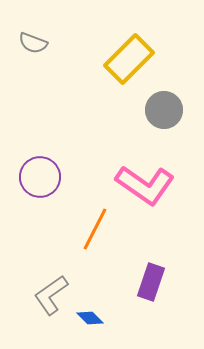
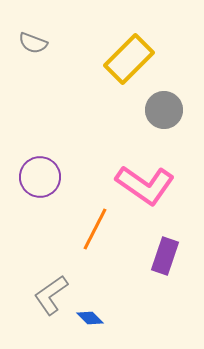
purple rectangle: moved 14 px right, 26 px up
